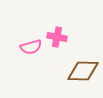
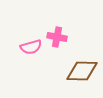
brown diamond: moved 1 px left
